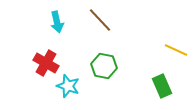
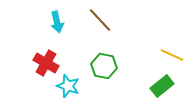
yellow line: moved 4 px left, 5 px down
green rectangle: rotated 75 degrees clockwise
